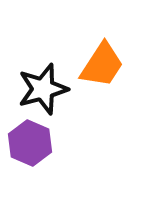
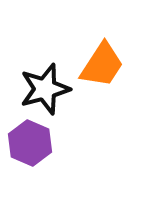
black star: moved 2 px right
